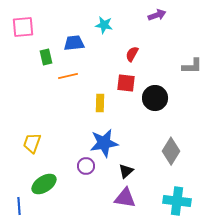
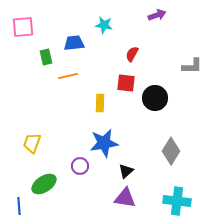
purple circle: moved 6 px left
